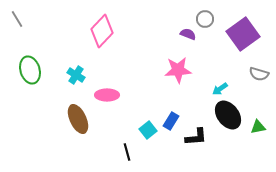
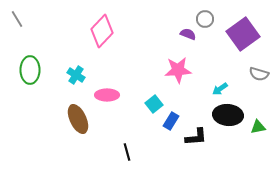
green ellipse: rotated 16 degrees clockwise
black ellipse: rotated 48 degrees counterclockwise
cyan square: moved 6 px right, 26 px up
